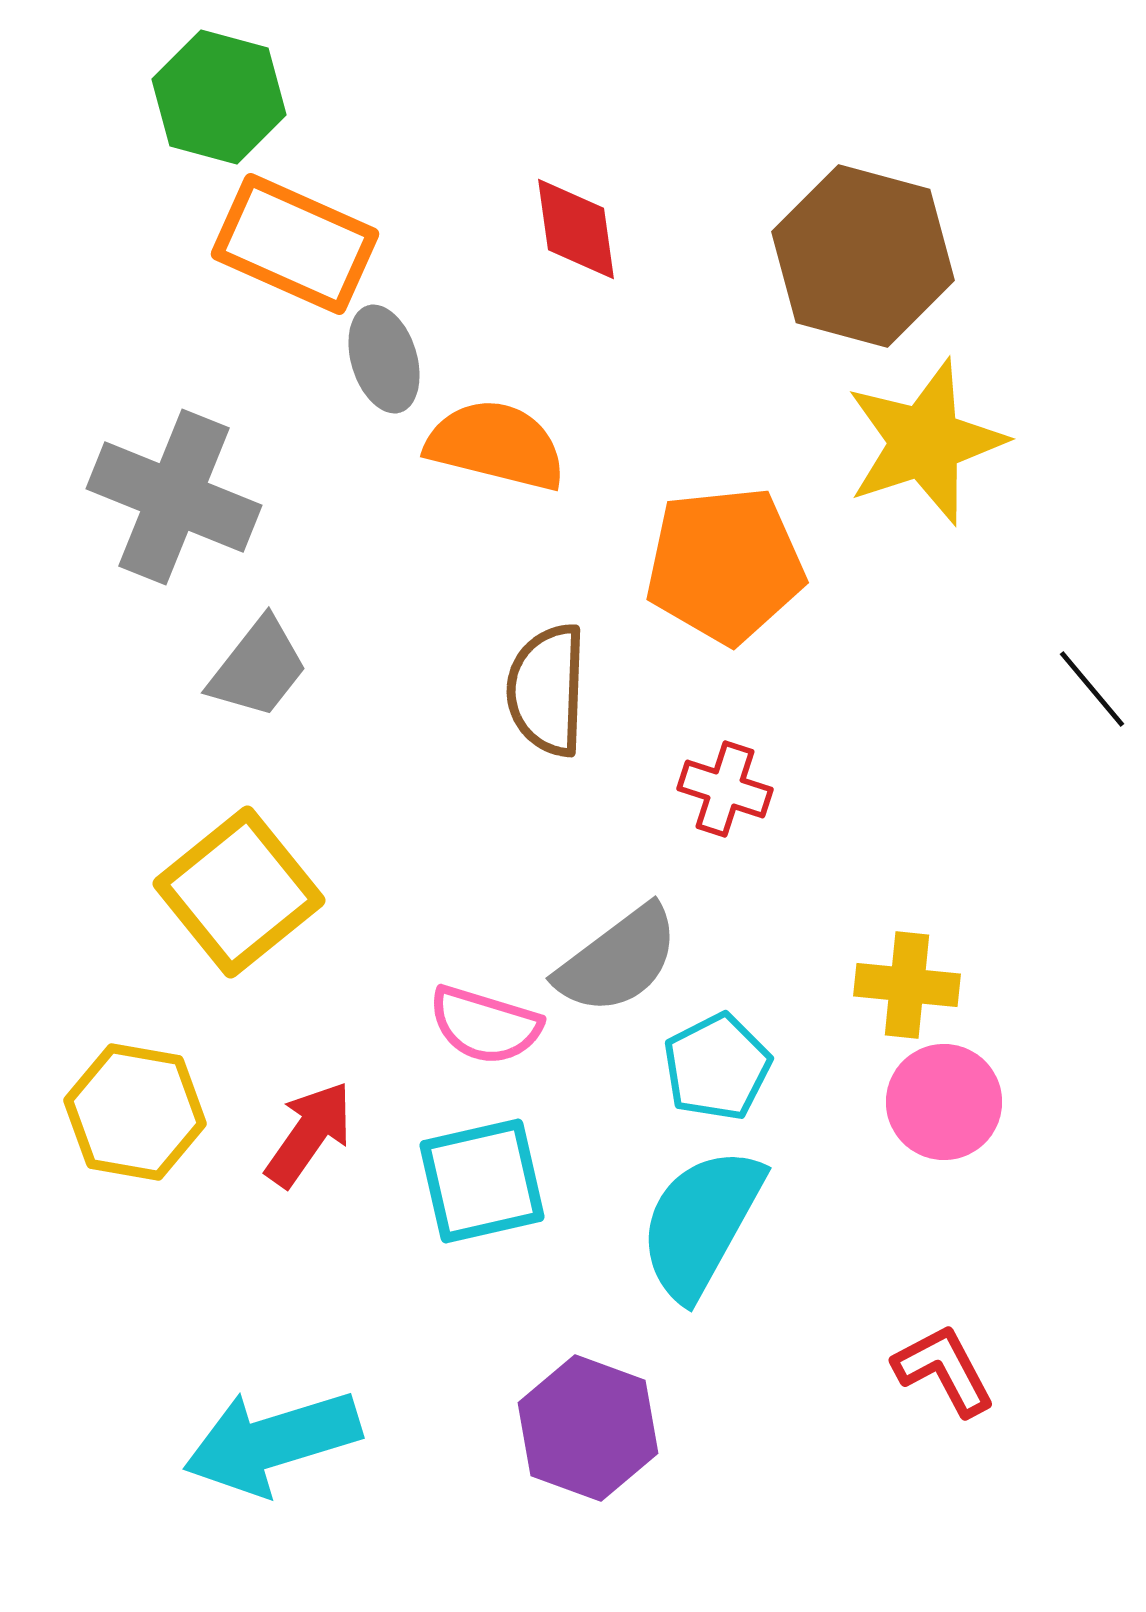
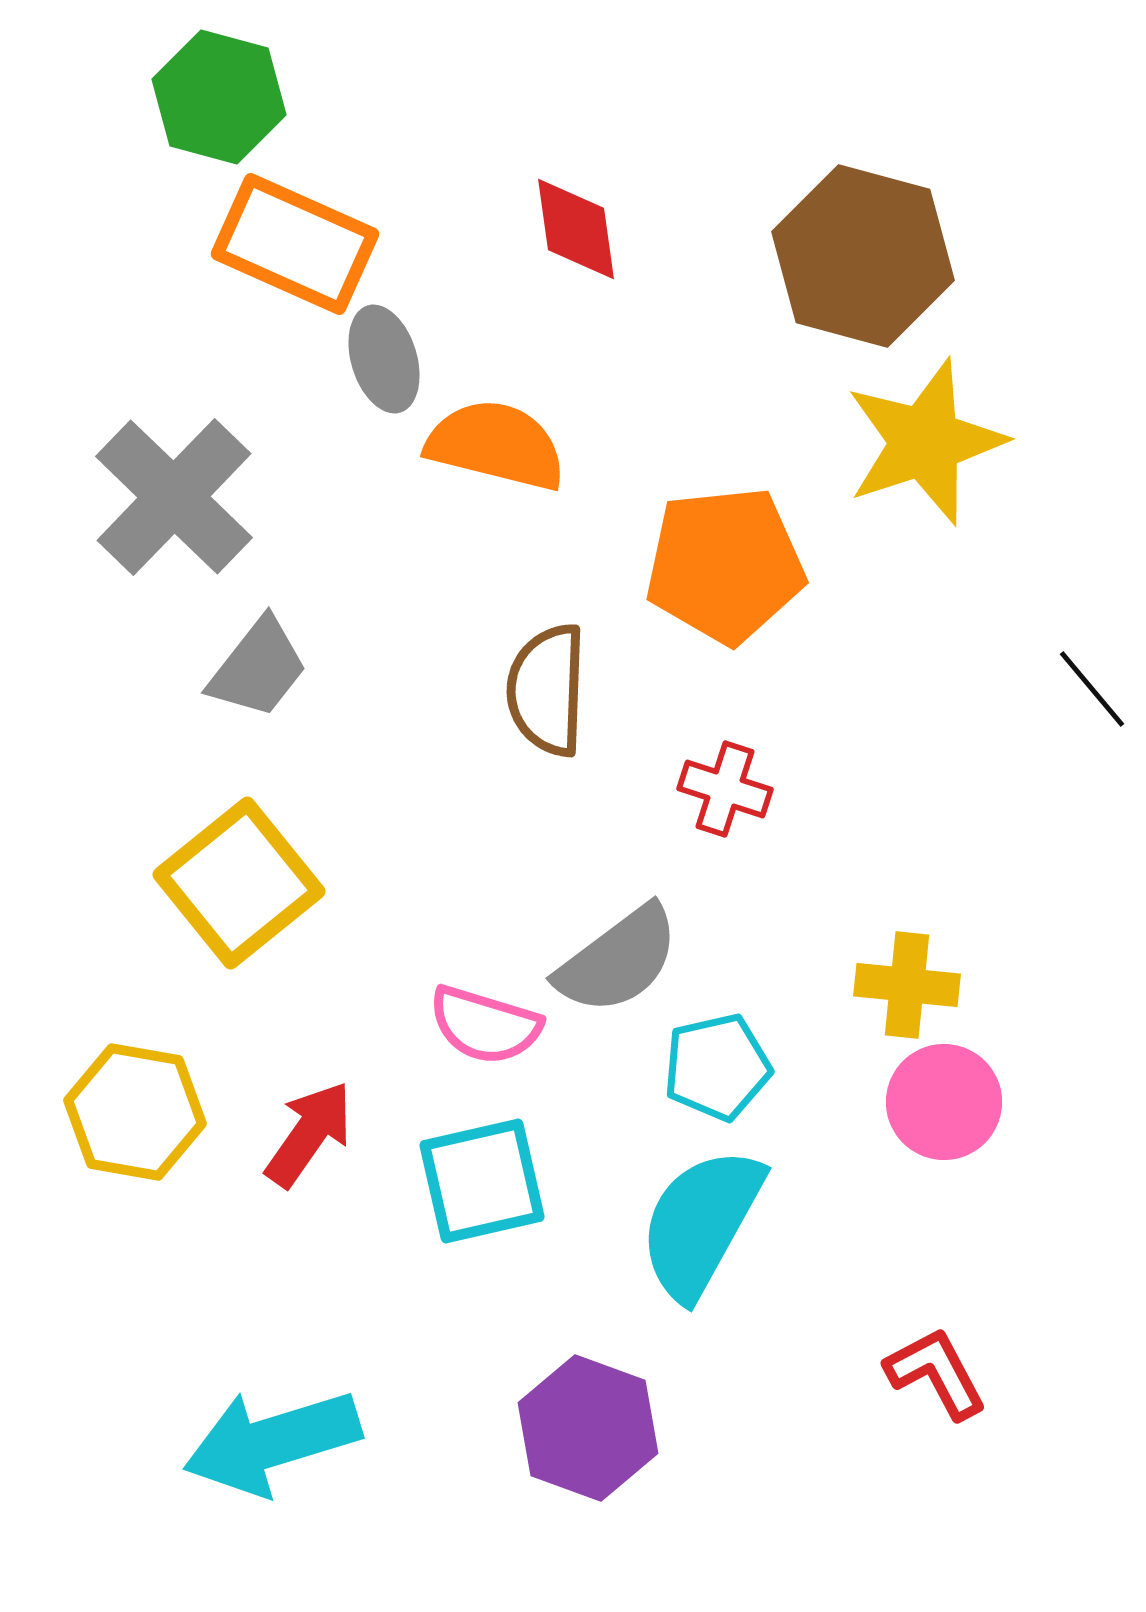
gray cross: rotated 22 degrees clockwise
yellow square: moved 9 px up
cyan pentagon: rotated 14 degrees clockwise
red L-shape: moved 8 px left, 3 px down
